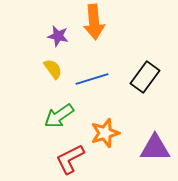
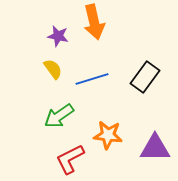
orange arrow: rotated 8 degrees counterclockwise
orange star: moved 3 px right, 2 px down; rotated 24 degrees clockwise
